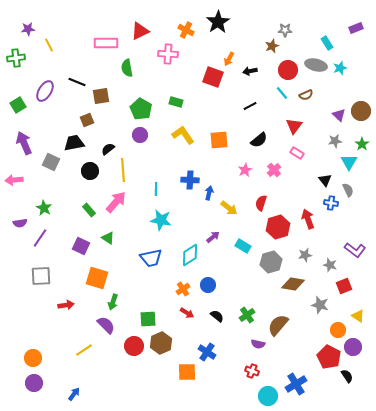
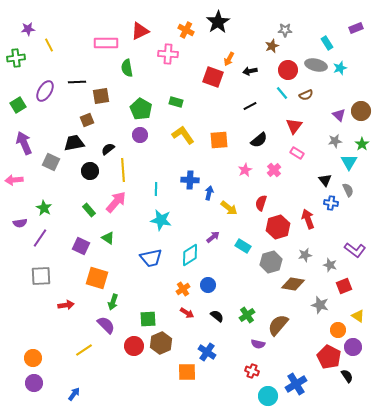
black line at (77, 82): rotated 24 degrees counterclockwise
